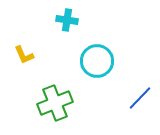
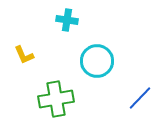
green cross: moved 1 px right, 4 px up; rotated 12 degrees clockwise
